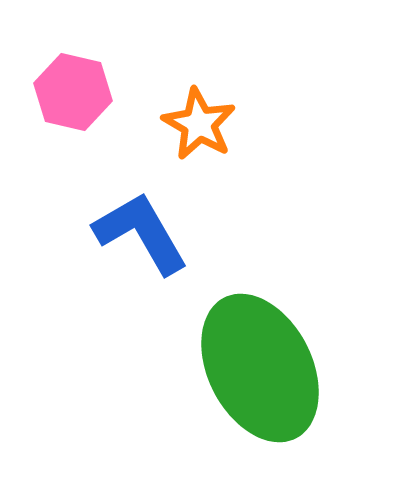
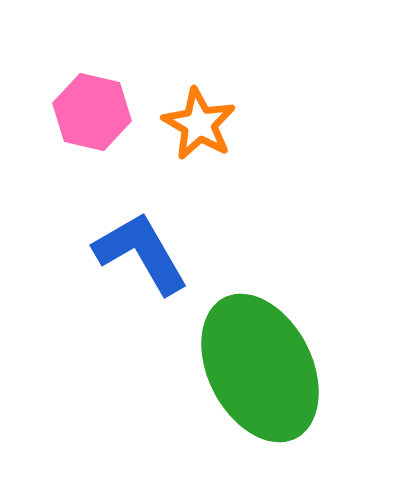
pink hexagon: moved 19 px right, 20 px down
blue L-shape: moved 20 px down
